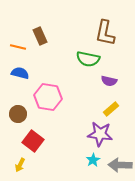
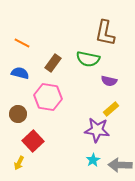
brown rectangle: moved 13 px right, 27 px down; rotated 60 degrees clockwise
orange line: moved 4 px right, 4 px up; rotated 14 degrees clockwise
purple star: moved 3 px left, 4 px up
red square: rotated 10 degrees clockwise
yellow arrow: moved 1 px left, 2 px up
